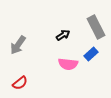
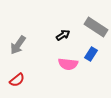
gray rectangle: rotated 30 degrees counterclockwise
blue rectangle: rotated 16 degrees counterclockwise
red semicircle: moved 3 px left, 3 px up
